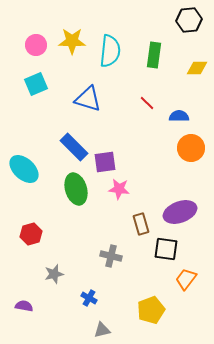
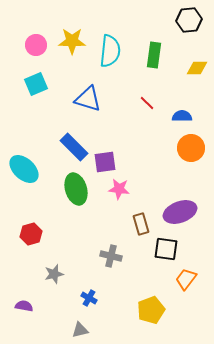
blue semicircle: moved 3 px right
gray triangle: moved 22 px left
